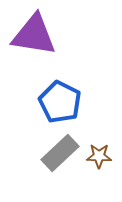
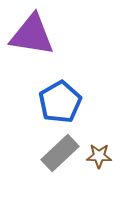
purple triangle: moved 2 px left
blue pentagon: rotated 15 degrees clockwise
